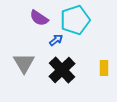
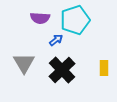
purple semicircle: moved 1 px right; rotated 30 degrees counterclockwise
